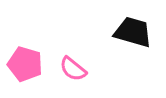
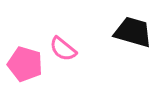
pink semicircle: moved 10 px left, 20 px up
